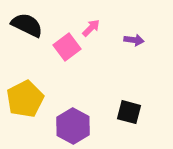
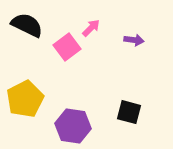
purple hexagon: rotated 20 degrees counterclockwise
